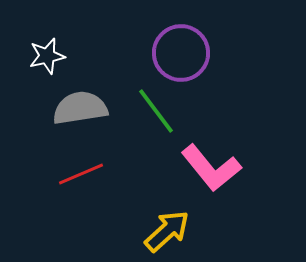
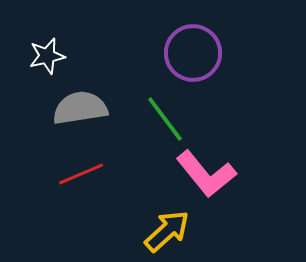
purple circle: moved 12 px right
green line: moved 9 px right, 8 px down
pink L-shape: moved 5 px left, 6 px down
